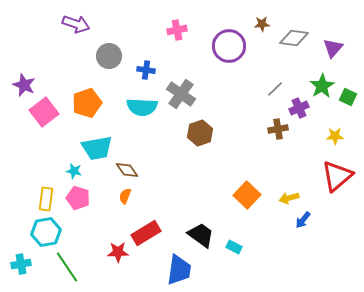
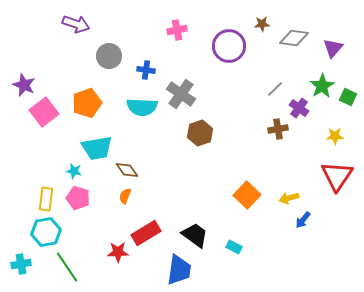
purple cross: rotated 30 degrees counterclockwise
red triangle: rotated 16 degrees counterclockwise
black trapezoid: moved 6 px left
